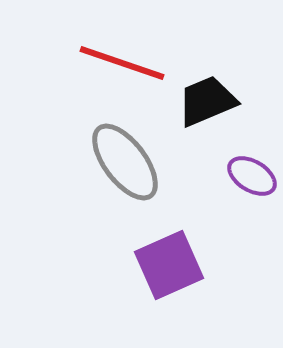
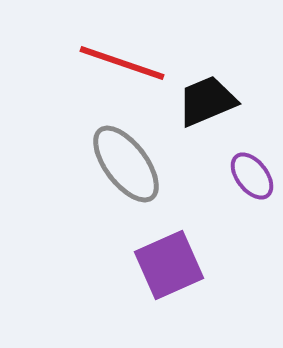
gray ellipse: moved 1 px right, 2 px down
purple ellipse: rotated 21 degrees clockwise
